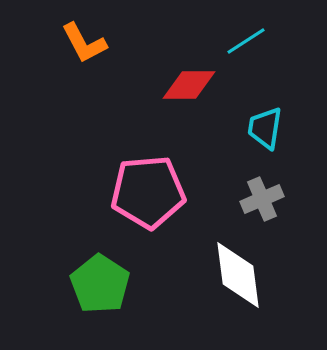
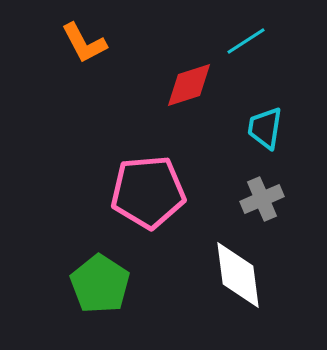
red diamond: rotated 18 degrees counterclockwise
